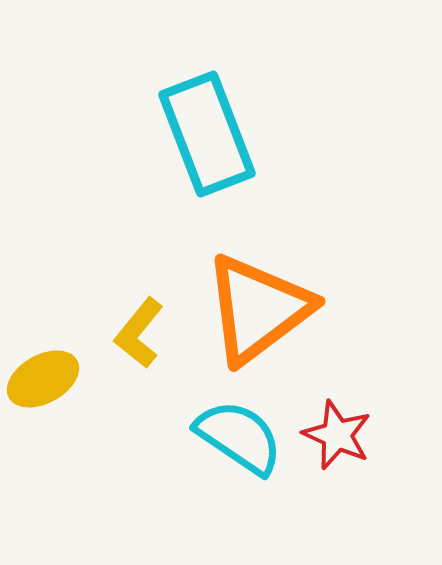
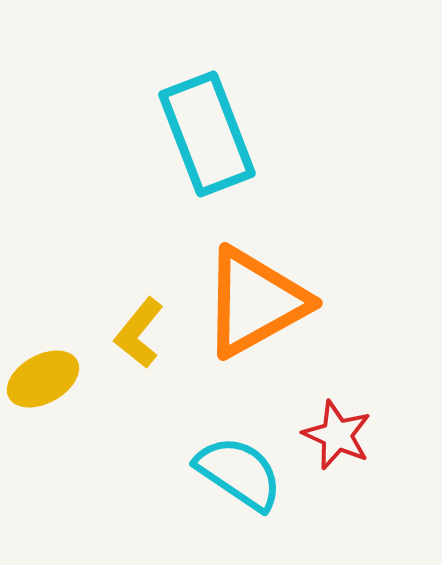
orange triangle: moved 3 px left, 7 px up; rotated 8 degrees clockwise
cyan semicircle: moved 36 px down
